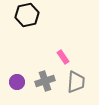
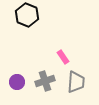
black hexagon: rotated 25 degrees counterclockwise
